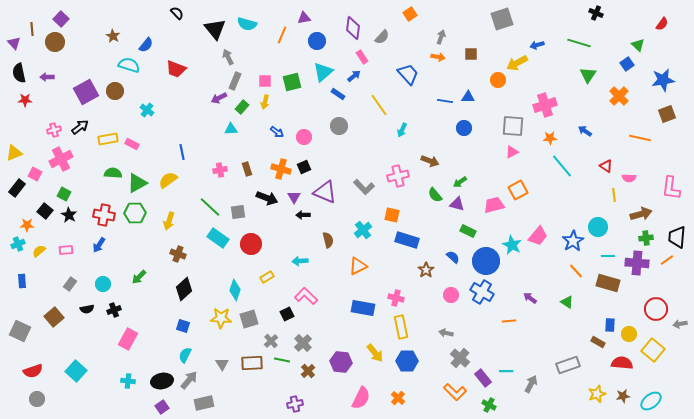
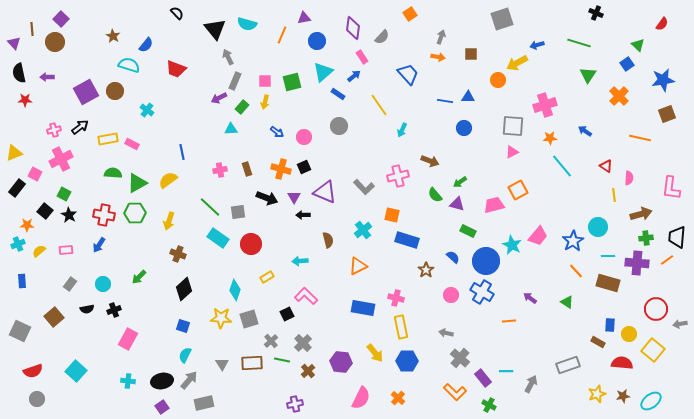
pink semicircle at (629, 178): rotated 88 degrees counterclockwise
